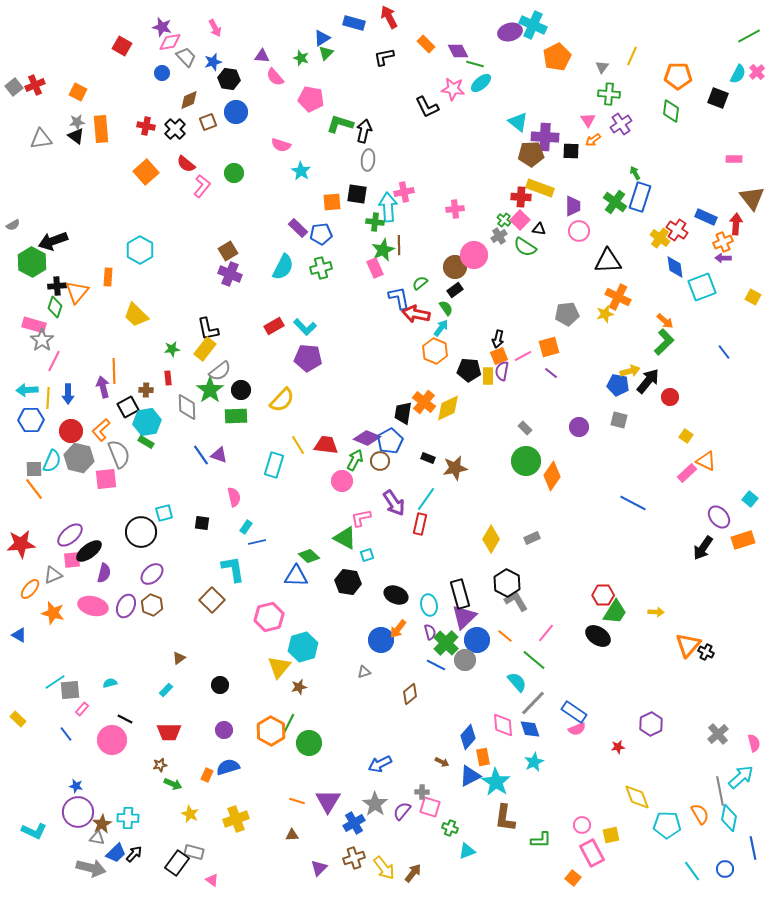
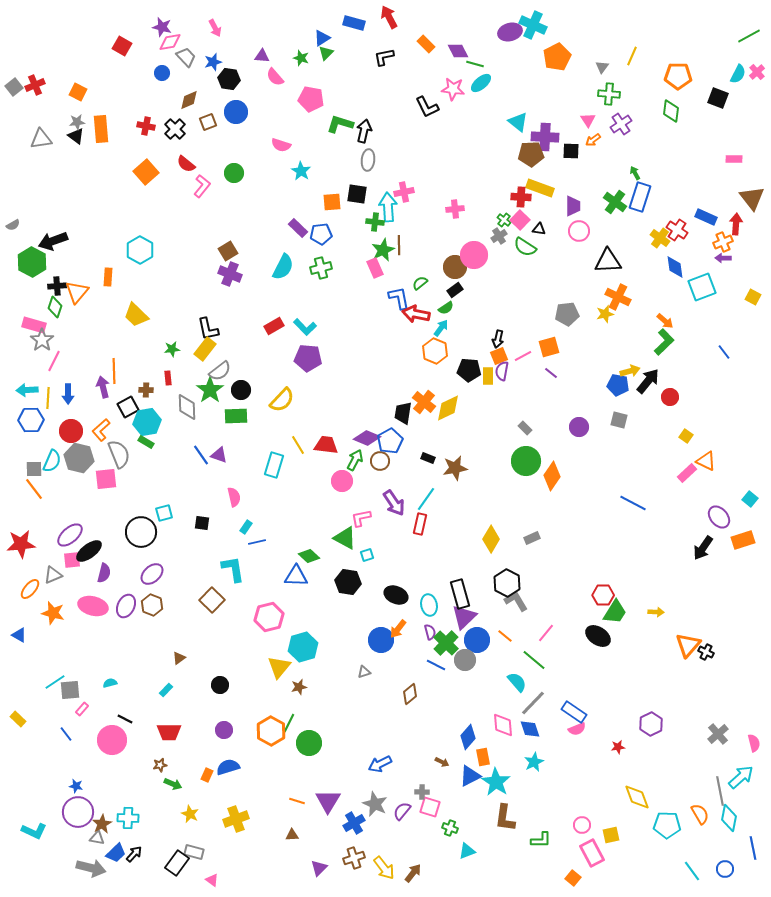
green semicircle at (446, 308): rotated 91 degrees clockwise
gray star at (375, 804): rotated 10 degrees counterclockwise
